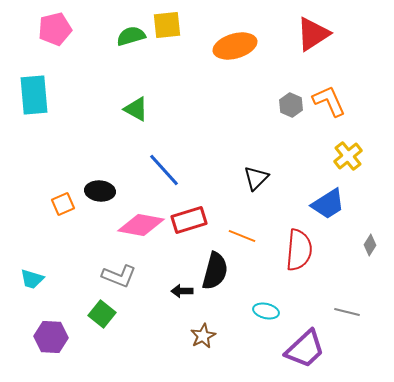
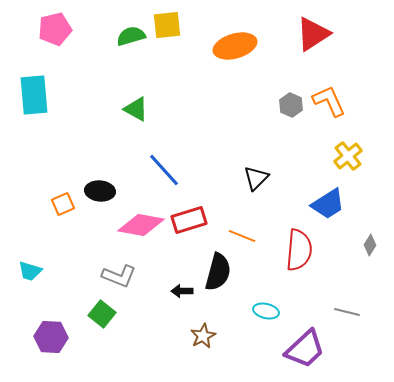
black semicircle: moved 3 px right, 1 px down
cyan trapezoid: moved 2 px left, 8 px up
